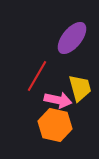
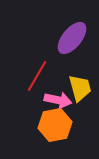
orange hexagon: rotated 24 degrees counterclockwise
